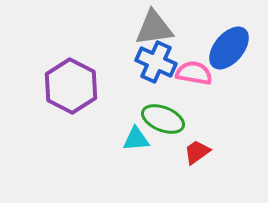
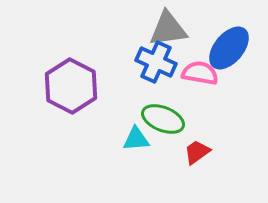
gray triangle: moved 14 px right, 1 px down
pink semicircle: moved 6 px right
